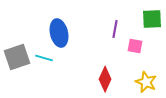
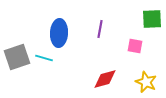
purple line: moved 15 px left
blue ellipse: rotated 16 degrees clockwise
red diamond: rotated 50 degrees clockwise
